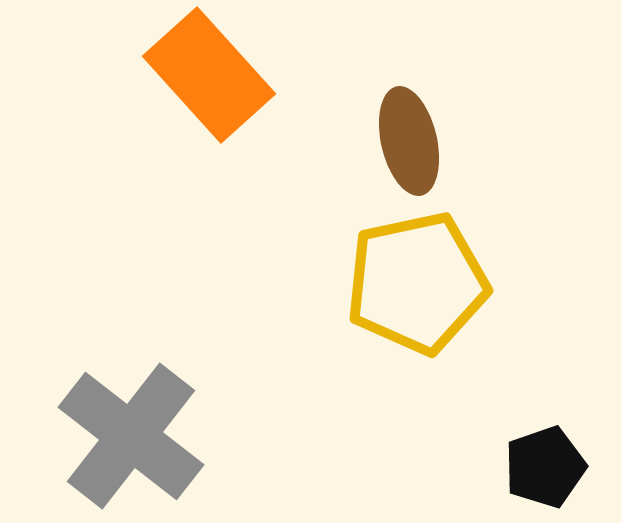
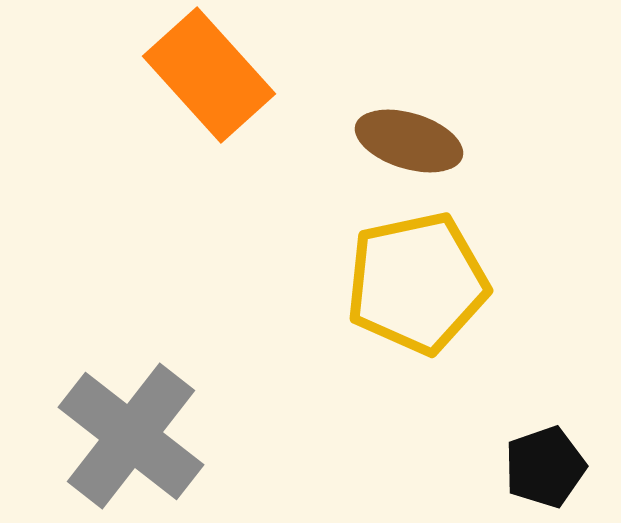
brown ellipse: rotated 60 degrees counterclockwise
